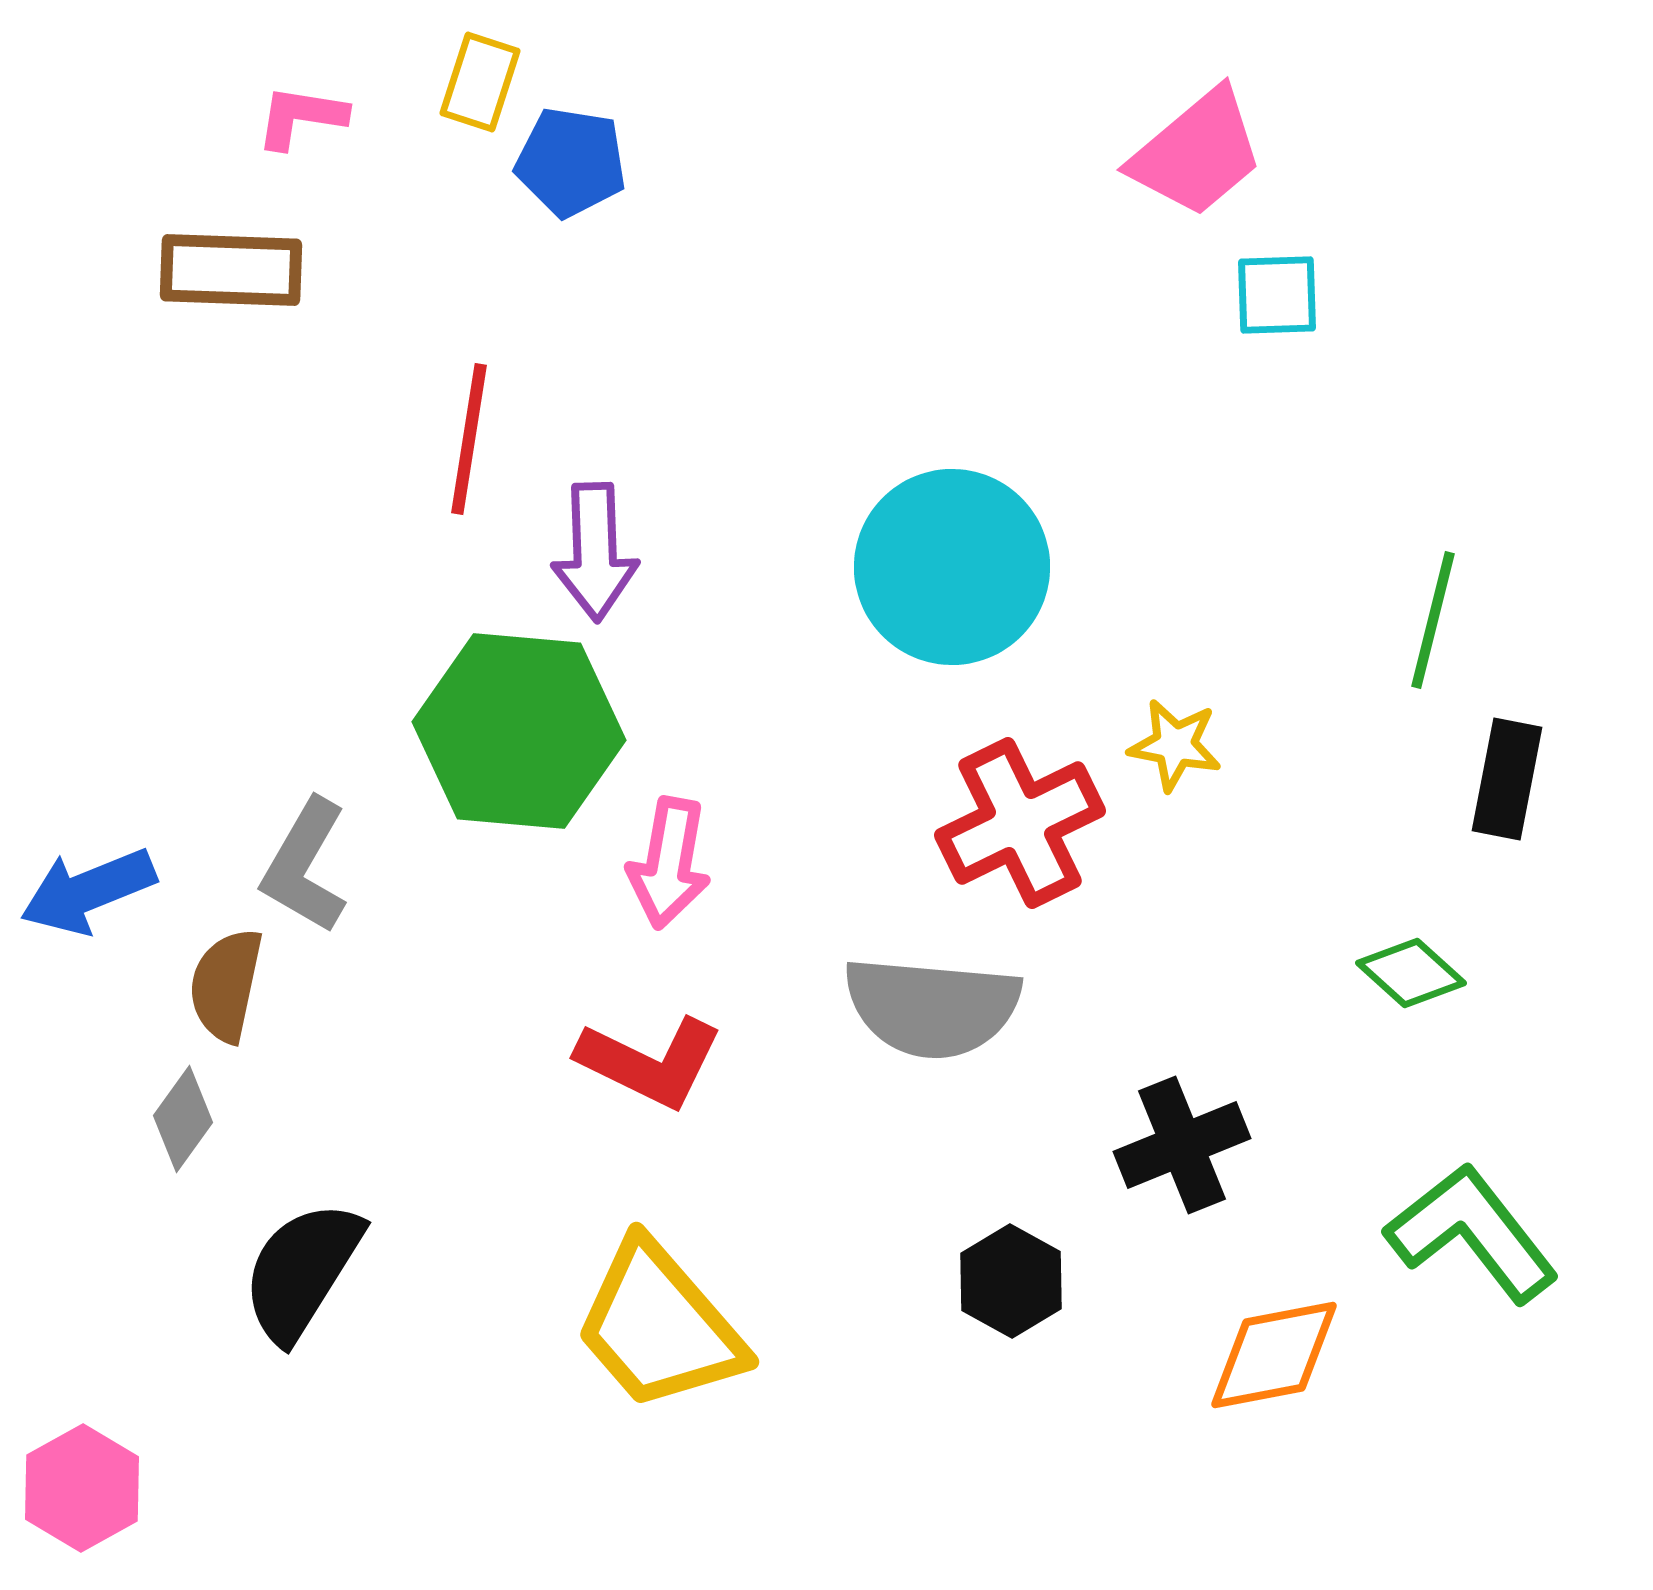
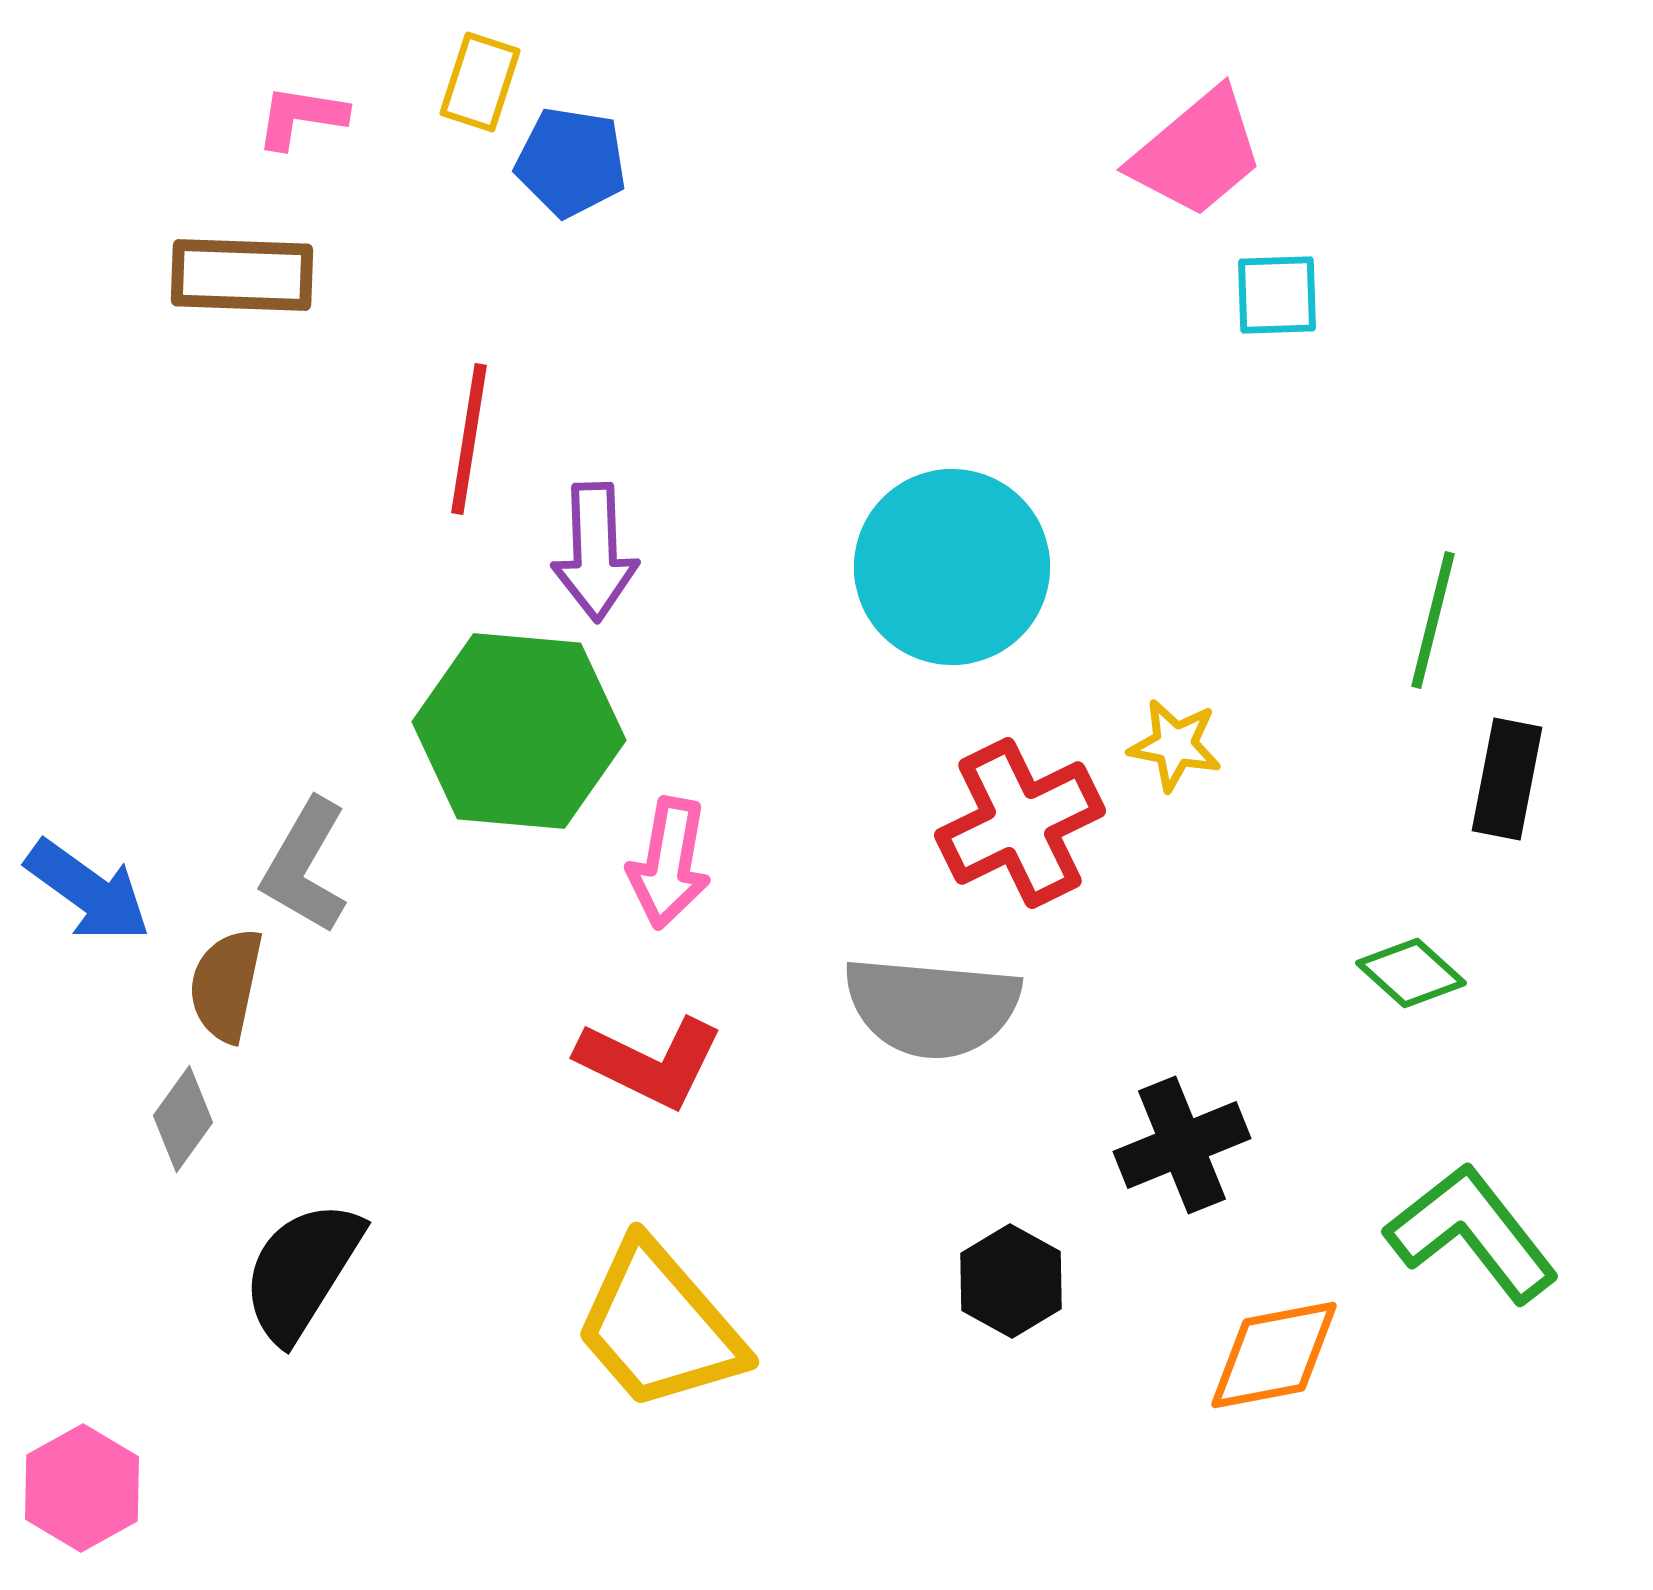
brown rectangle: moved 11 px right, 5 px down
blue arrow: rotated 122 degrees counterclockwise
